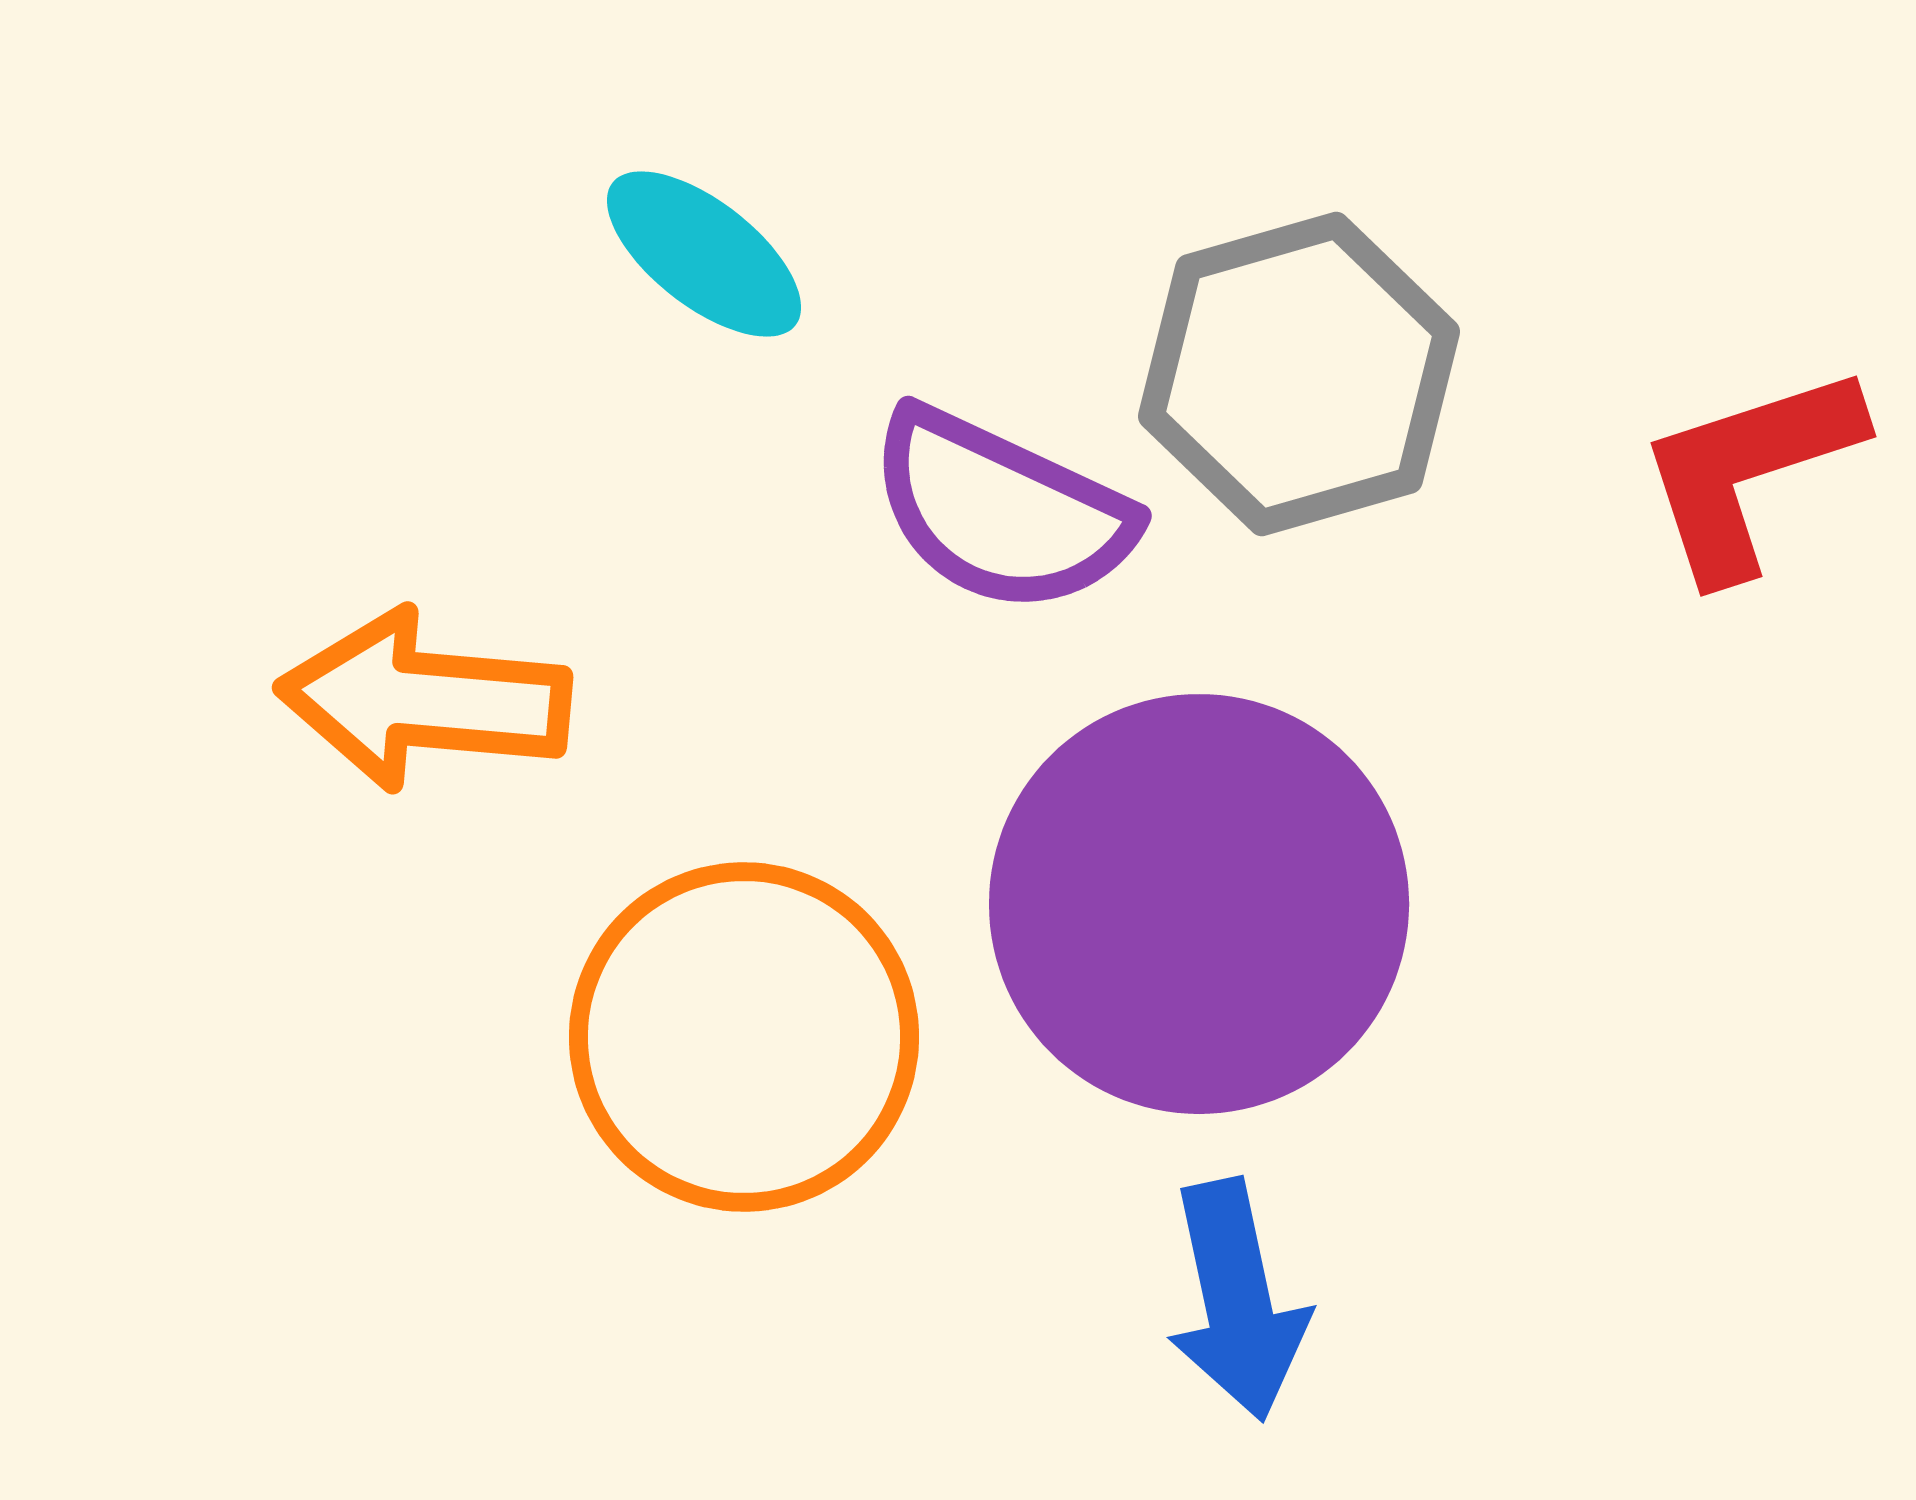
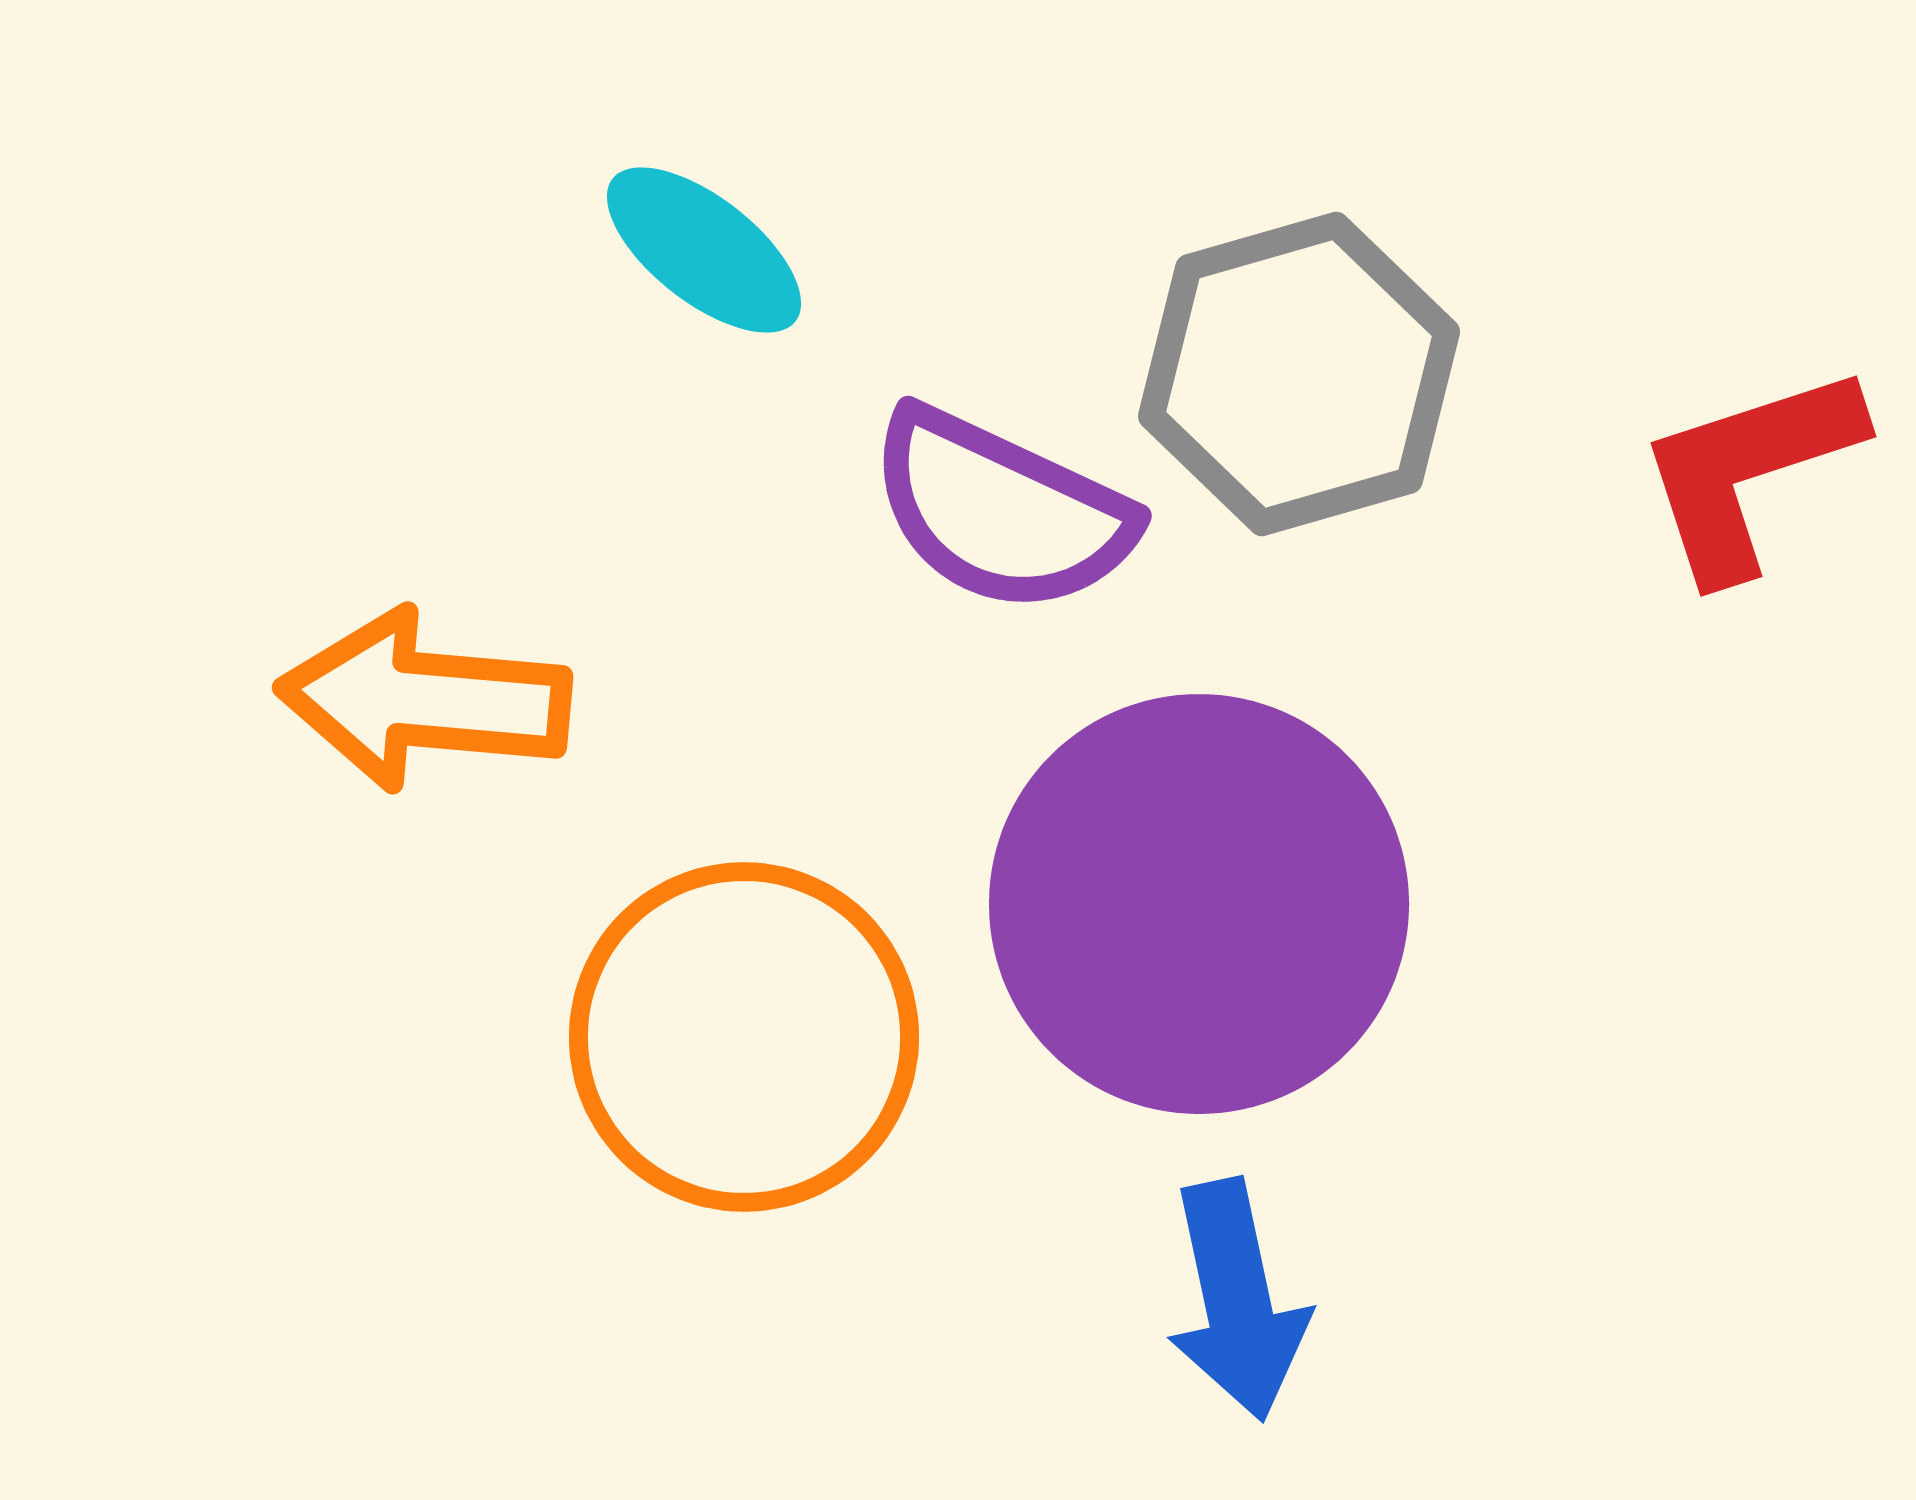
cyan ellipse: moved 4 px up
